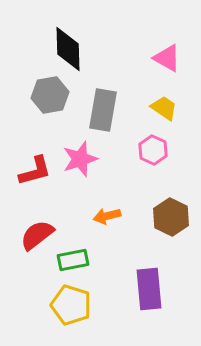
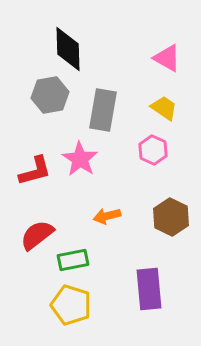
pink star: rotated 21 degrees counterclockwise
